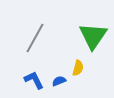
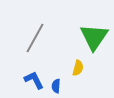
green triangle: moved 1 px right, 1 px down
blue semicircle: moved 3 px left, 5 px down; rotated 64 degrees counterclockwise
